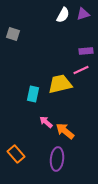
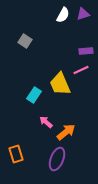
gray square: moved 12 px right, 7 px down; rotated 16 degrees clockwise
yellow trapezoid: rotated 100 degrees counterclockwise
cyan rectangle: moved 1 px right, 1 px down; rotated 21 degrees clockwise
orange arrow: moved 1 px right, 1 px down; rotated 102 degrees clockwise
orange rectangle: rotated 24 degrees clockwise
purple ellipse: rotated 15 degrees clockwise
